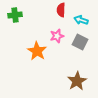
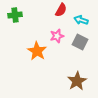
red semicircle: rotated 152 degrees counterclockwise
